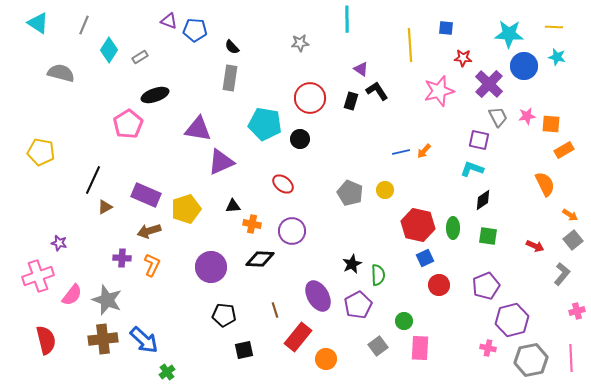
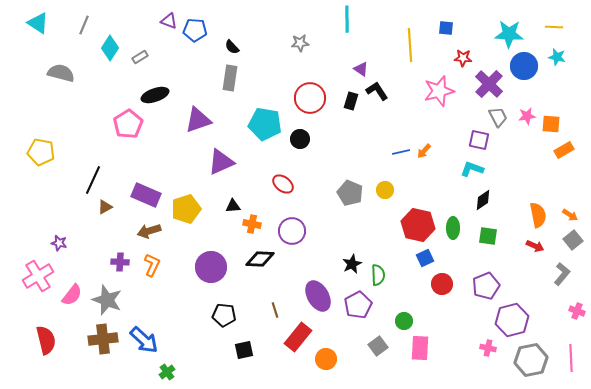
cyan diamond at (109, 50): moved 1 px right, 2 px up
purple triangle at (198, 129): moved 9 px up; rotated 28 degrees counterclockwise
orange semicircle at (545, 184): moved 7 px left, 31 px down; rotated 15 degrees clockwise
purple cross at (122, 258): moved 2 px left, 4 px down
pink cross at (38, 276): rotated 12 degrees counterclockwise
red circle at (439, 285): moved 3 px right, 1 px up
pink cross at (577, 311): rotated 35 degrees clockwise
